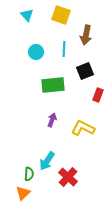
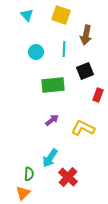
purple arrow: rotated 32 degrees clockwise
cyan arrow: moved 3 px right, 3 px up
